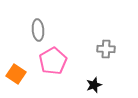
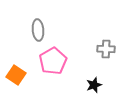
orange square: moved 1 px down
